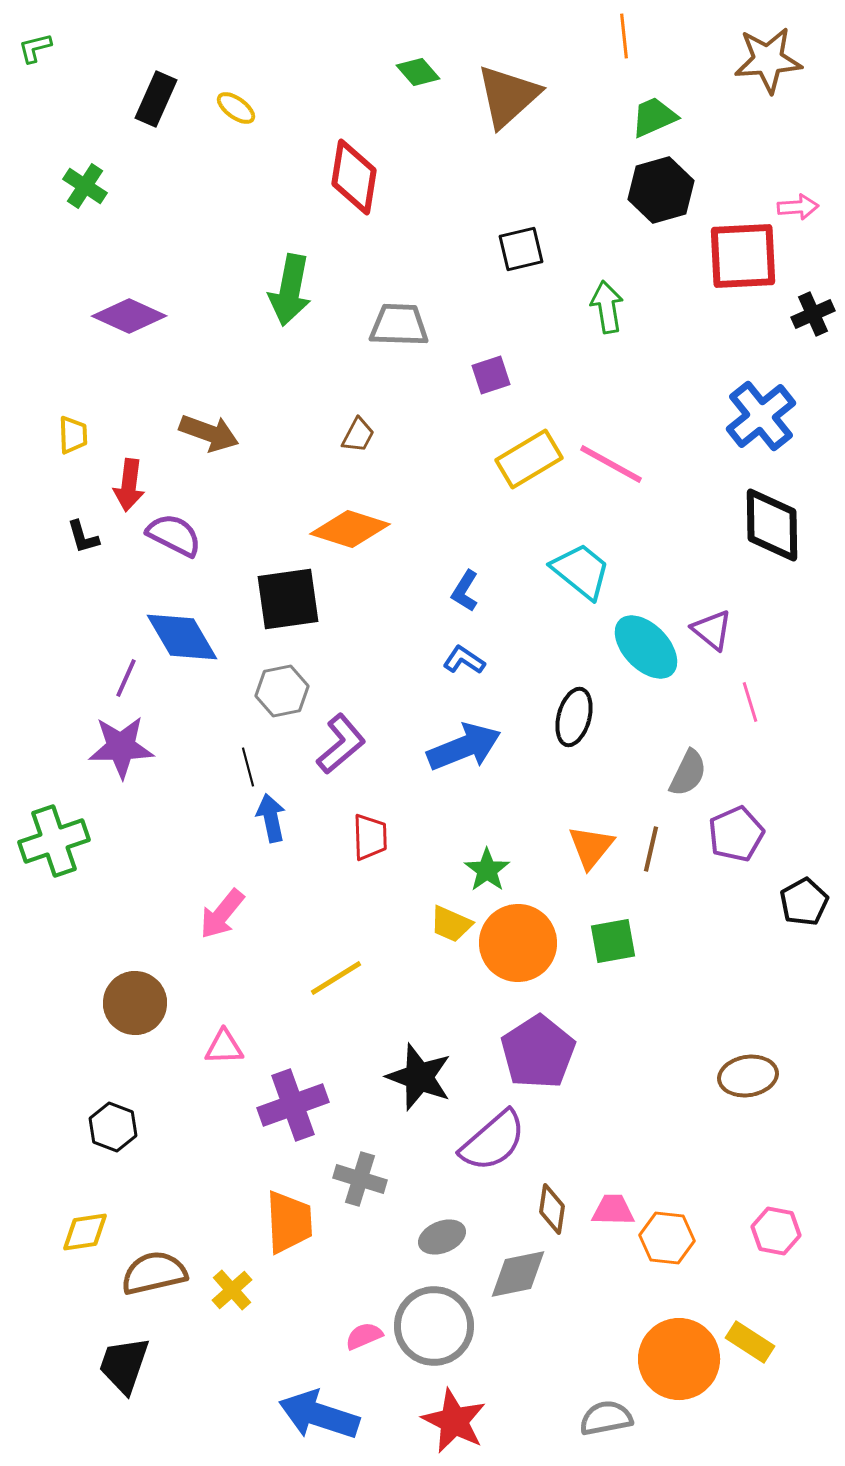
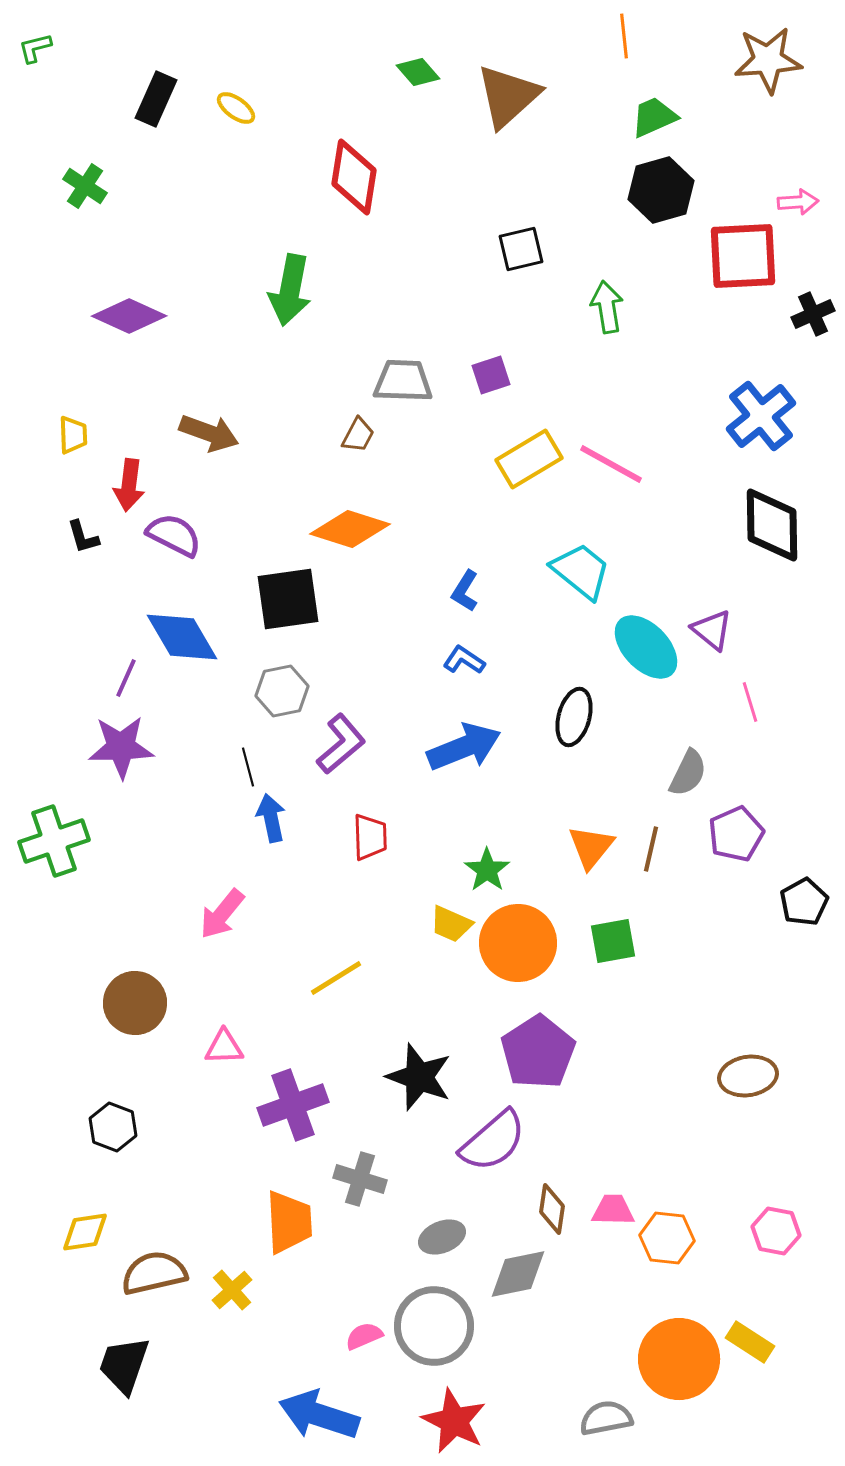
pink arrow at (798, 207): moved 5 px up
gray trapezoid at (399, 325): moved 4 px right, 56 px down
